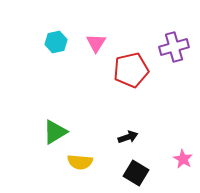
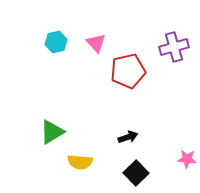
pink triangle: rotated 15 degrees counterclockwise
red pentagon: moved 3 px left, 1 px down
green triangle: moved 3 px left
pink star: moved 4 px right; rotated 24 degrees counterclockwise
black square: rotated 15 degrees clockwise
